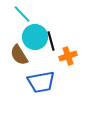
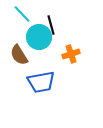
cyan circle: moved 4 px right
black line: moved 16 px up
orange cross: moved 3 px right, 2 px up
